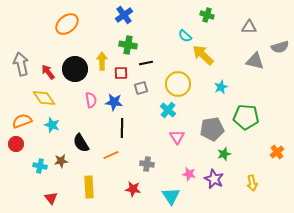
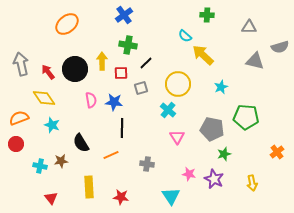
green cross at (207, 15): rotated 16 degrees counterclockwise
black line at (146, 63): rotated 32 degrees counterclockwise
orange semicircle at (22, 121): moved 3 px left, 3 px up
gray pentagon at (212, 129): rotated 20 degrees clockwise
red star at (133, 189): moved 12 px left, 8 px down
